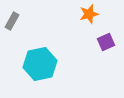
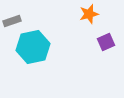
gray rectangle: rotated 42 degrees clockwise
cyan hexagon: moved 7 px left, 17 px up
